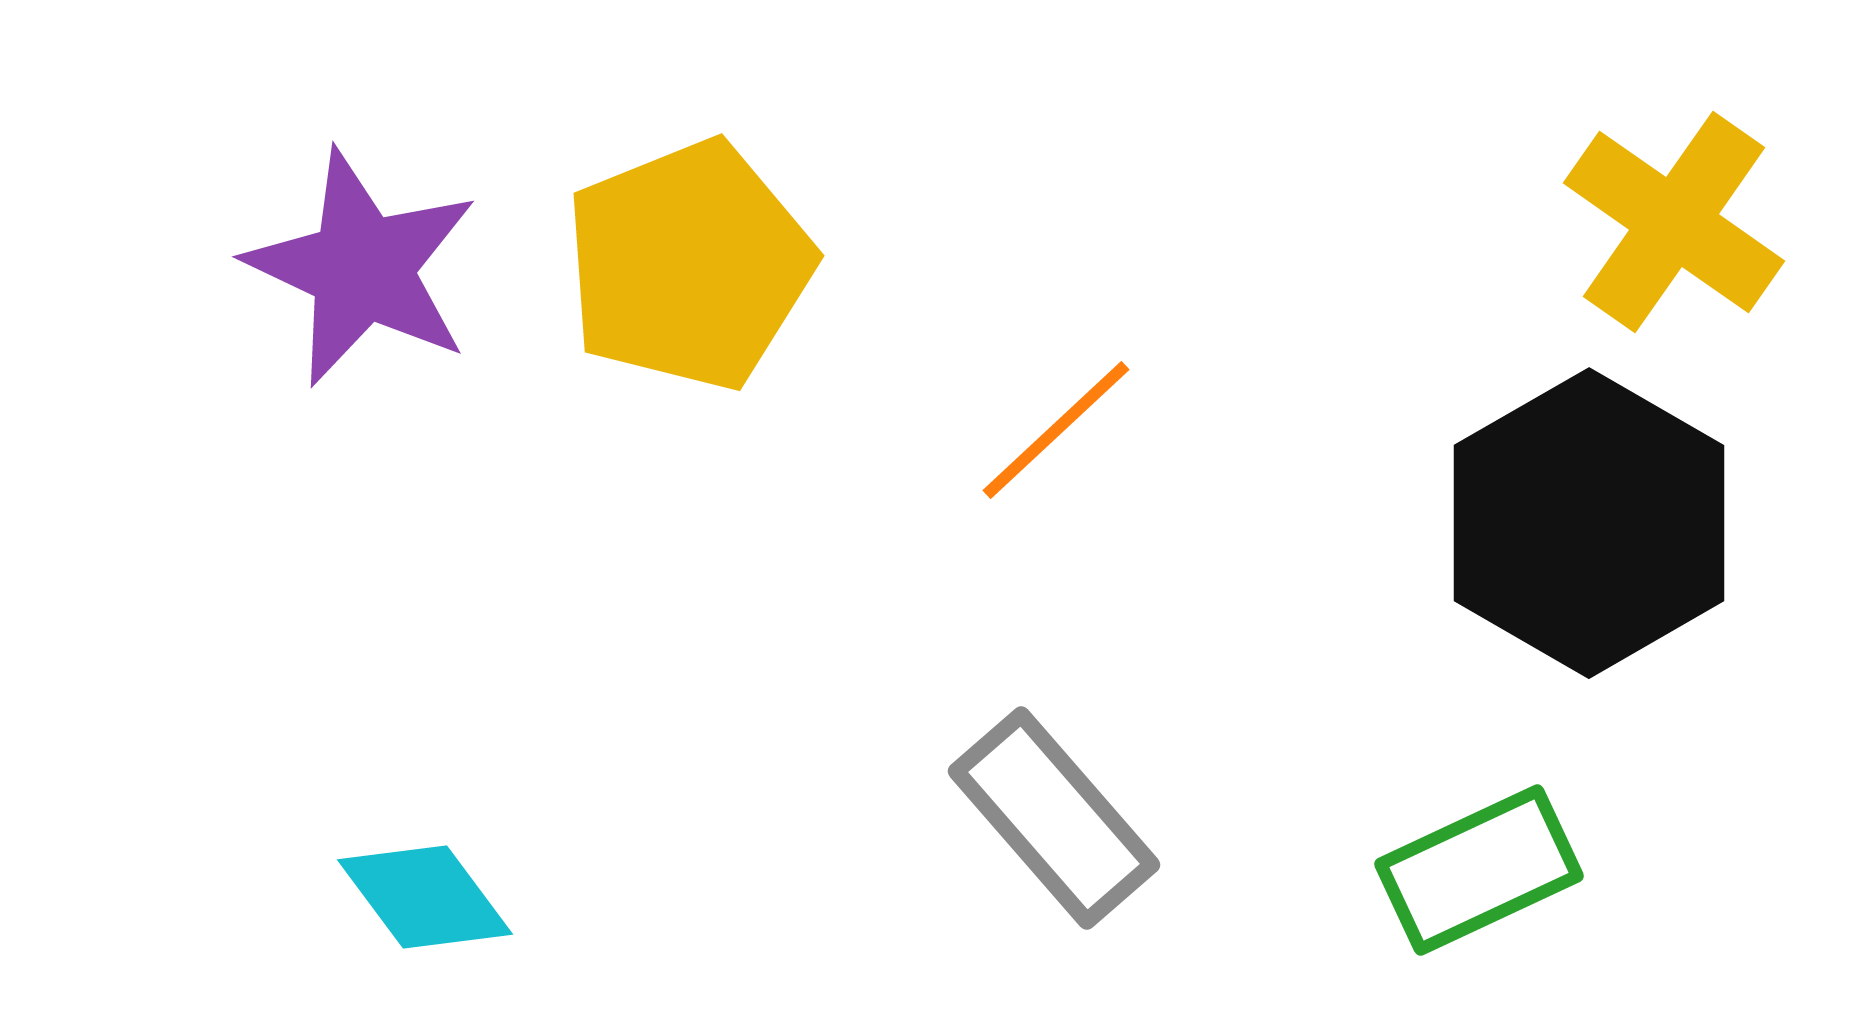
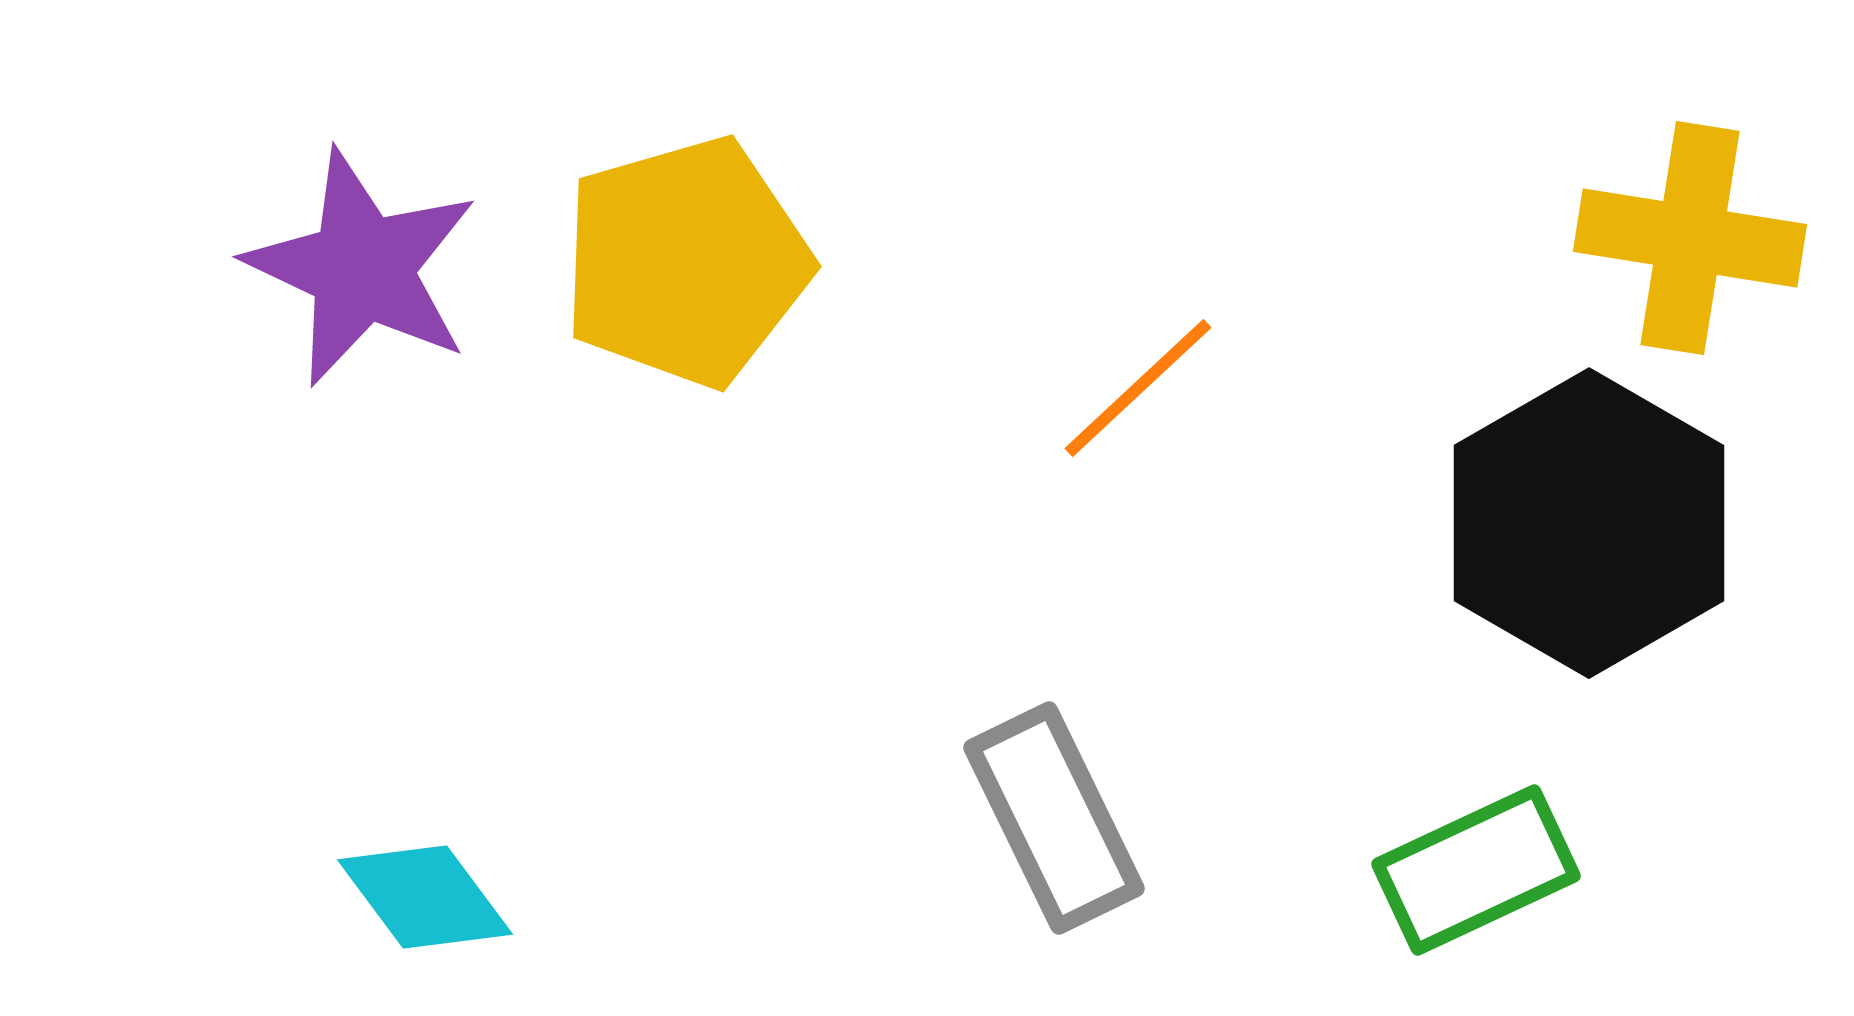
yellow cross: moved 16 px right, 16 px down; rotated 26 degrees counterclockwise
yellow pentagon: moved 3 px left, 3 px up; rotated 6 degrees clockwise
orange line: moved 82 px right, 42 px up
gray rectangle: rotated 15 degrees clockwise
green rectangle: moved 3 px left
